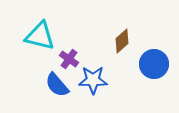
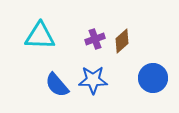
cyan triangle: rotated 12 degrees counterclockwise
purple cross: moved 26 px right, 20 px up; rotated 36 degrees clockwise
blue circle: moved 1 px left, 14 px down
